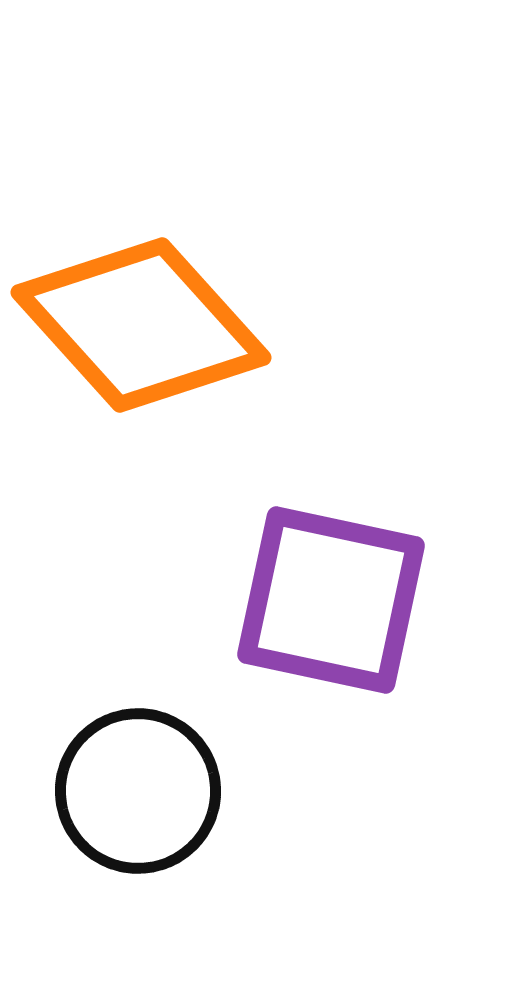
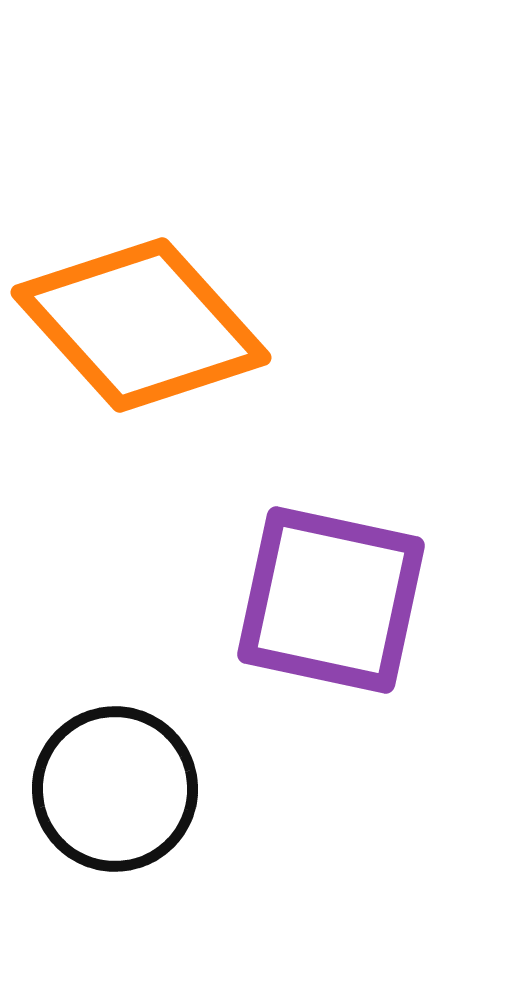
black circle: moved 23 px left, 2 px up
